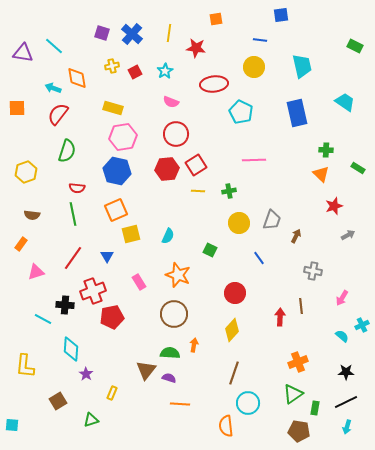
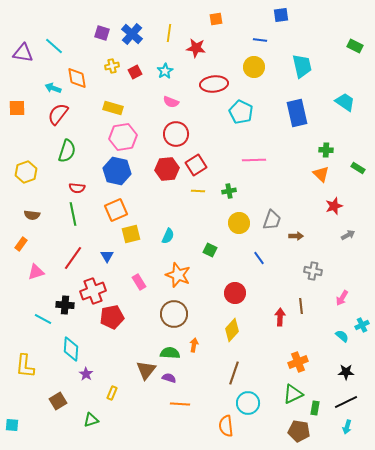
brown arrow at (296, 236): rotated 64 degrees clockwise
green triangle at (293, 394): rotated 10 degrees clockwise
